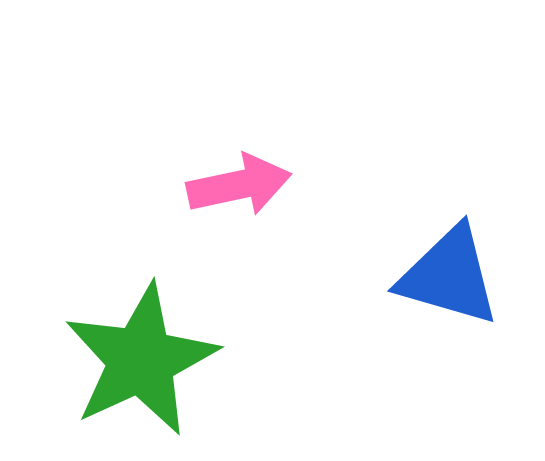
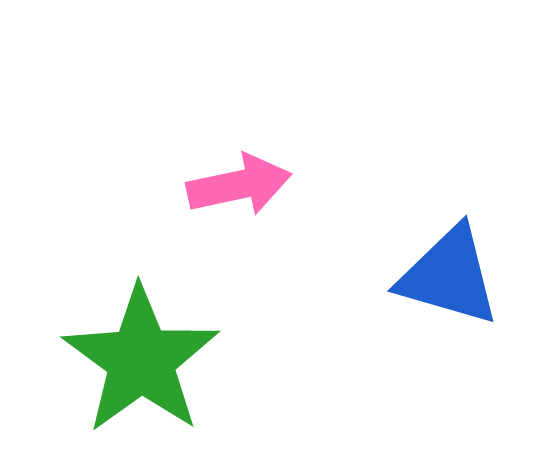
green star: rotated 11 degrees counterclockwise
